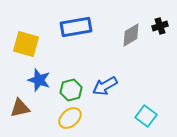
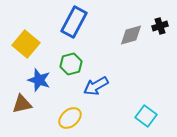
blue rectangle: moved 2 px left, 5 px up; rotated 52 degrees counterclockwise
gray diamond: rotated 15 degrees clockwise
yellow square: rotated 24 degrees clockwise
blue arrow: moved 9 px left
green hexagon: moved 26 px up
brown triangle: moved 2 px right, 4 px up
